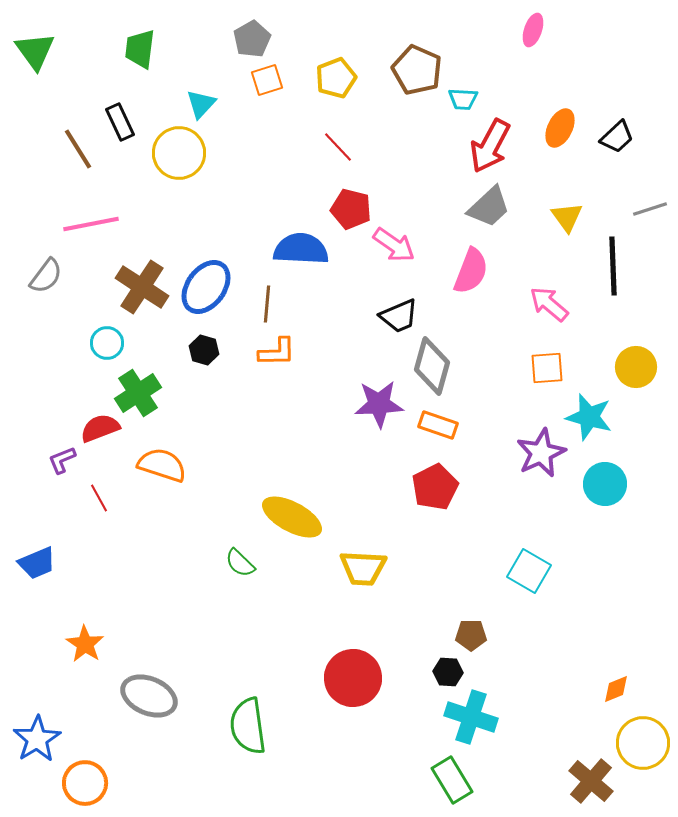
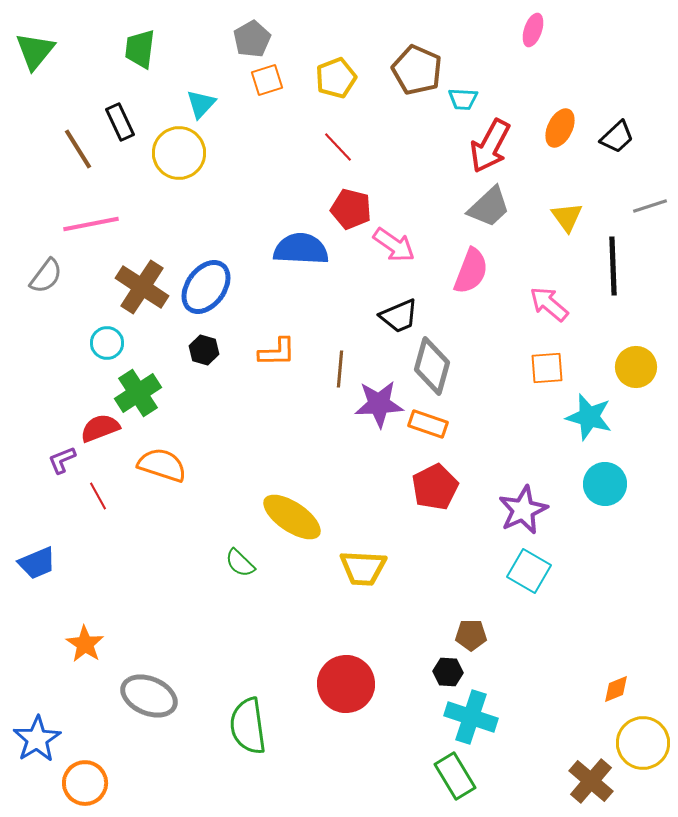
green triangle at (35, 51): rotated 15 degrees clockwise
gray line at (650, 209): moved 3 px up
brown line at (267, 304): moved 73 px right, 65 px down
orange rectangle at (438, 425): moved 10 px left, 1 px up
purple star at (541, 453): moved 18 px left, 57 px down
red line at (99, 498): moved 1 px left, 2 px up
yellow ellipse at (292, 517): rotated 6 degrees clockwise
red circle at (353, 678): moved 7 px left, 6 px down
green rectangle at (452, 780): moved 3 px right, 4 px up
